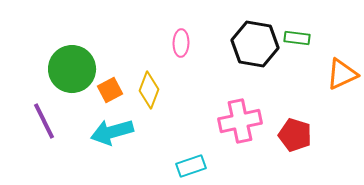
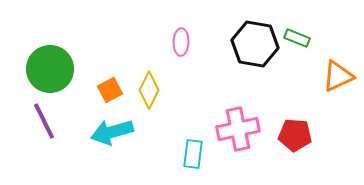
green rectangle: rotated 15 degrees clockwise
pink ellipse: moved 1 px up
green circle: moved 22 px left
orange triangle: moved 4 px left, 2 px down
yellow diamond: rotated 6 degrees clockwise
pink cross: moved 2 px left, 8 px down
red pentagon: rotated 12 degrees counterclockwise
cyan rectangle: moved 2 px right, 12 px up; rotated 64 degrees counterclockwise
